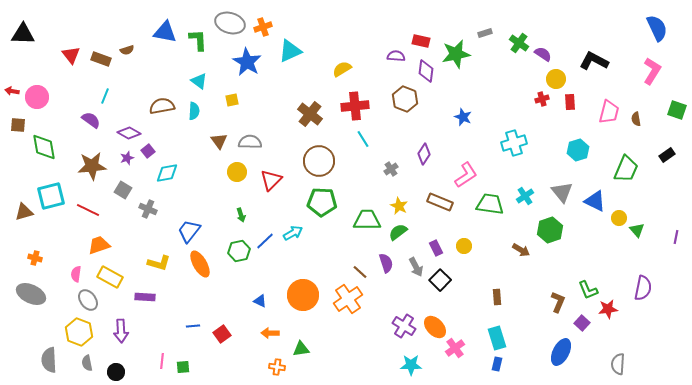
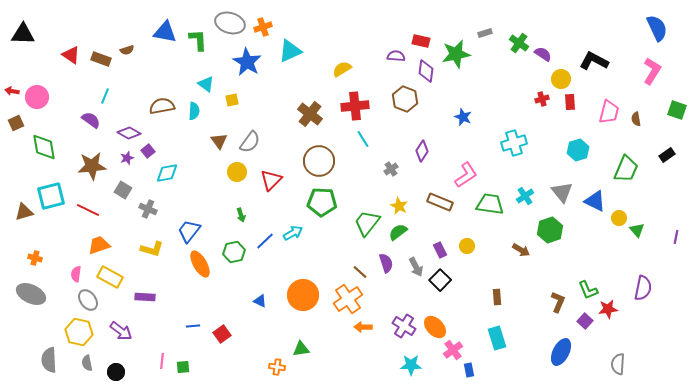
red triangle at (71, 55): rotated 18 degrees counterclockwise
yellow circle at (556, 79): moved 5 px right
cyan triangle at (199, 81): moved 7 px right, 3 px down
brown square at (18, 125): moved 2 px left, 2 px up; rotated 28 degrees counterclockwise
gray semicircle at (250, 142): rotated 125 degrees clockwise
purple diamond at (424, 154): moved 2 px left, 3 px up
green trapezoid at (367, 220): moved 3 px down; rotated 52 degrees counterclockwise
yellow circle at (464, 246): moved 3 px right
purple rectangle at (436, 248): moved 4 px right, 2 px down
green hexagon at (239, 251): moved 5 px left, 1 px down
yellow L-shape at (159, 263): moved 7 px left, 14 px up
purple square at (582, 323): moved 3 px right, 2 px up
purple arrow at (121, 331): rotated 50 degrees counterclockwise
yellow hexagon at (79, 332): rotated 8 degrees counterclockwise
orange arrow at (270, 333): moved 93 px right, 6 px up
pink cross at (455, 348): moved 2 px left, 2 px down
blue rectangle at (497, 364): moved 28 px left, 6 px down; rotated 24 degrees counterclockwise
